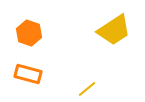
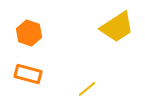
yellow trapezoid: moved 3 px right, 3 px up
